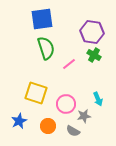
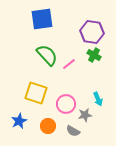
green semicircle: moved 1 px right, 7 px down; rotated 25 degrees counterclockwise
gray star: moved 1 px right, 1 px up
